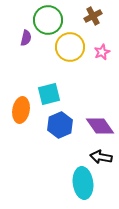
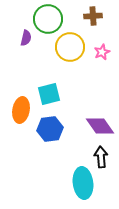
brown cross: rotated 24 degrees clockwise
green circle: moved 1 px up
blue hexagon: moved 10 px left, 4 px down; rotated 15 degrees clockwise
black arrow: rotated 75 degrees clockwise
